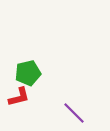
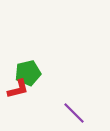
red L-shape: moved 1 px left, 8 px up
